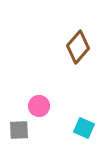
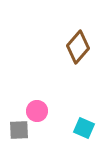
pink circle: moved 2 px left, 5 px down
